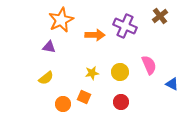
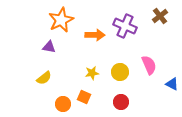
yellow semicircle: moved 2 px left
